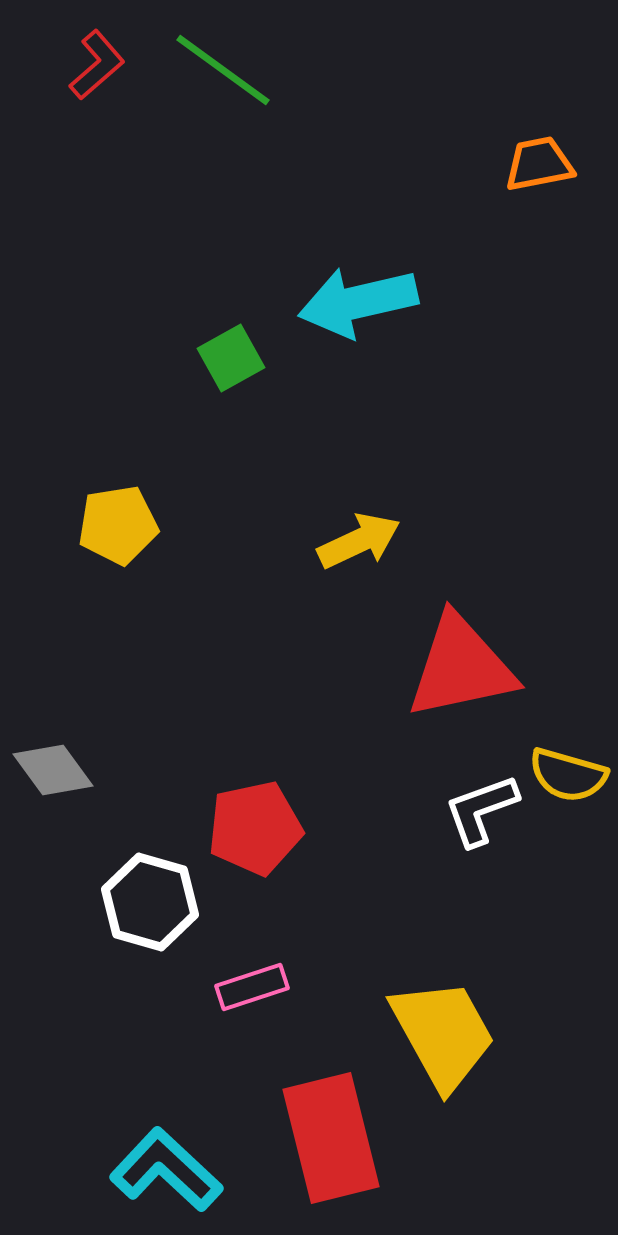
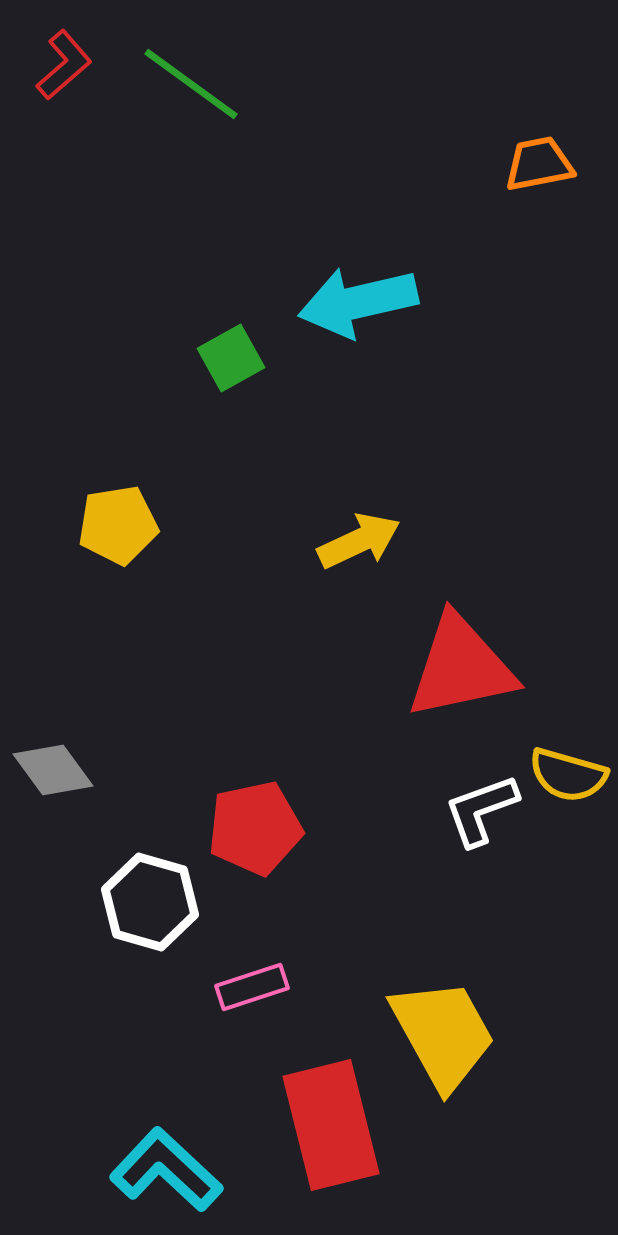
red L-shape: moved 33 px left
green line: moved 32 px left, 14 px down
red rectangle: moved 13 px up
